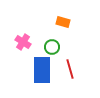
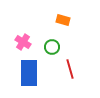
orange rectangle: moved 2 px up
blue rectangle: moved 13 px left, 3 px down
